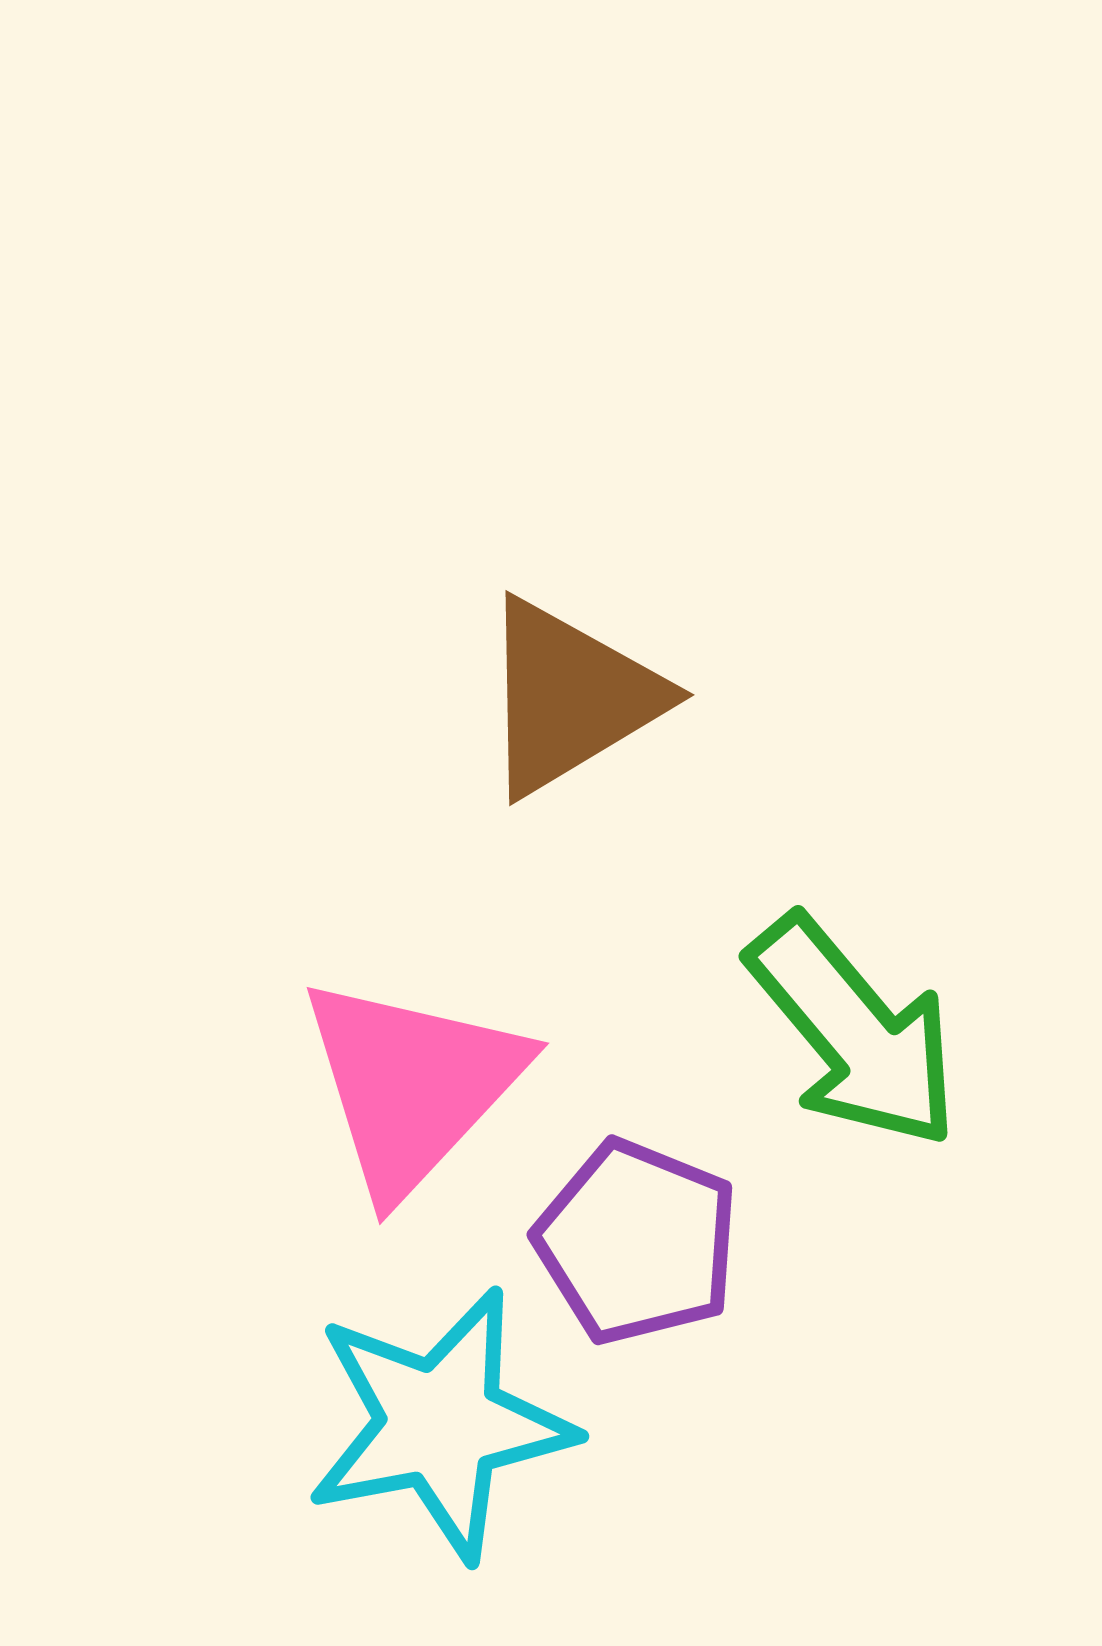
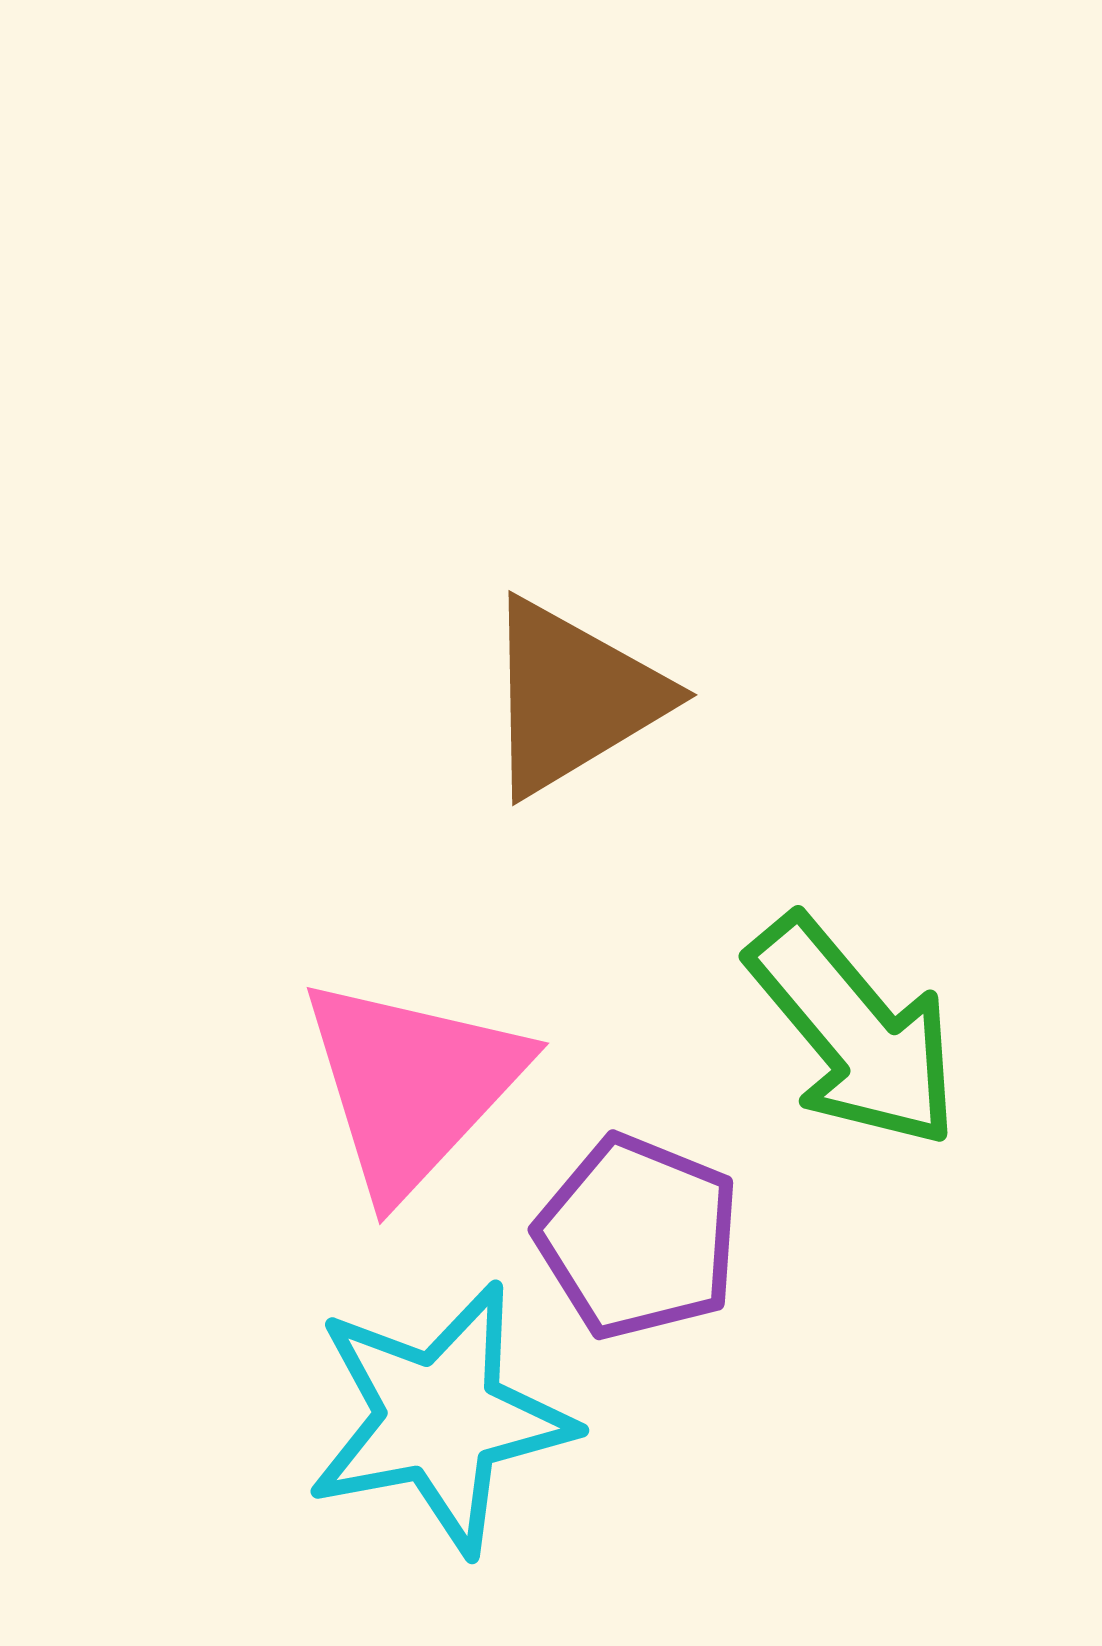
brown triangle: moved 3 px right
purple pentagon: moved 1 px right, 5 px up
cyan star: moved 6 px up
